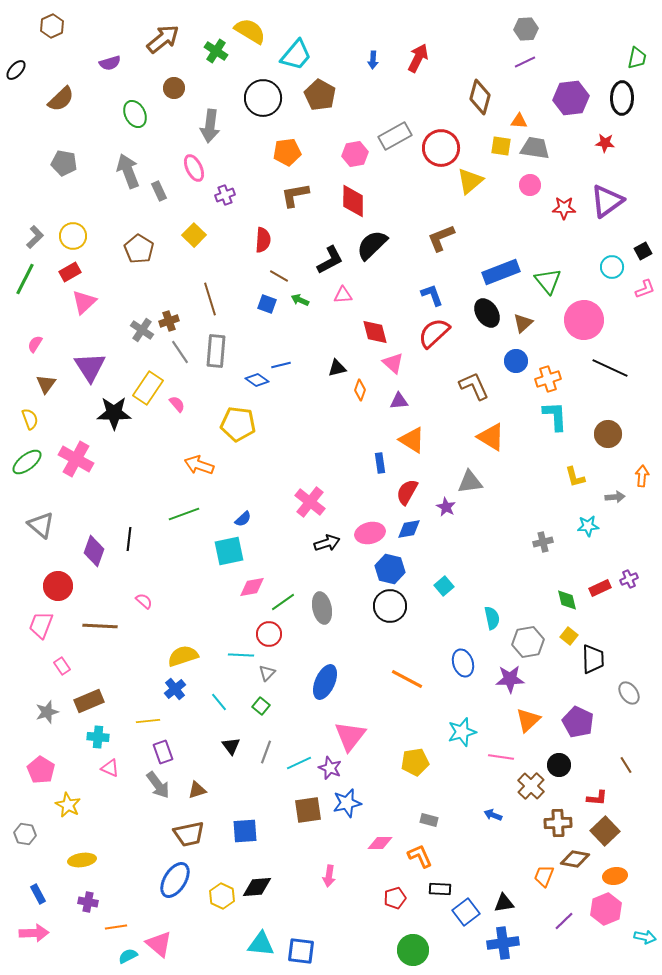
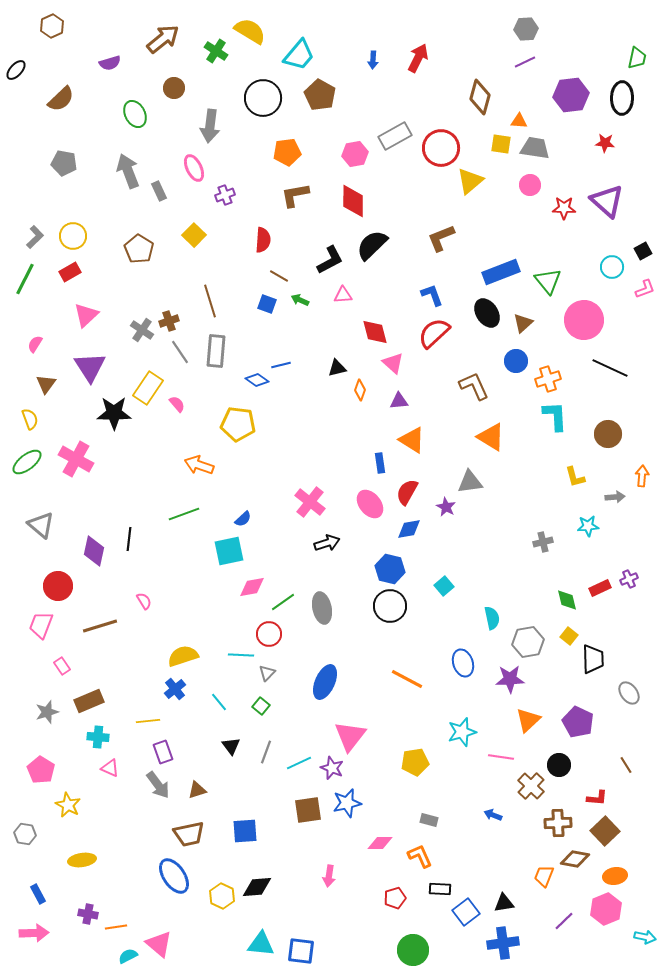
cyan trapezoid at (296, 55): moved 3 px right
purple hexagon at (571, 98): moved 3 px up
yellow square at (501, 146): moved 2 px up
purple triangle at (607, 201): rotated 42 degrees counterclockwise
brown line at (210, 299): moved 2 px down
pink triangle at (84, 302): moved 2 px right, 13 px down
pink ellipse at (370, 533): moved 29 px up; rotated 64 degrees clockwise
purple diamond at (94, 551): rotated 8 degrees counterclockwise
pink semicircle at (144, 601): rotated 18 degrees clockwise
brown line at (100, 626): rotated 20 degrees counterclockwise
purple star at (330, 768): moved 2 px right
blue ellipse at (175, 880): moved 1 px left, 4 px up; rotated 66 degrees counterclockwise
purple cross at (88, 902): moved 12 px down
